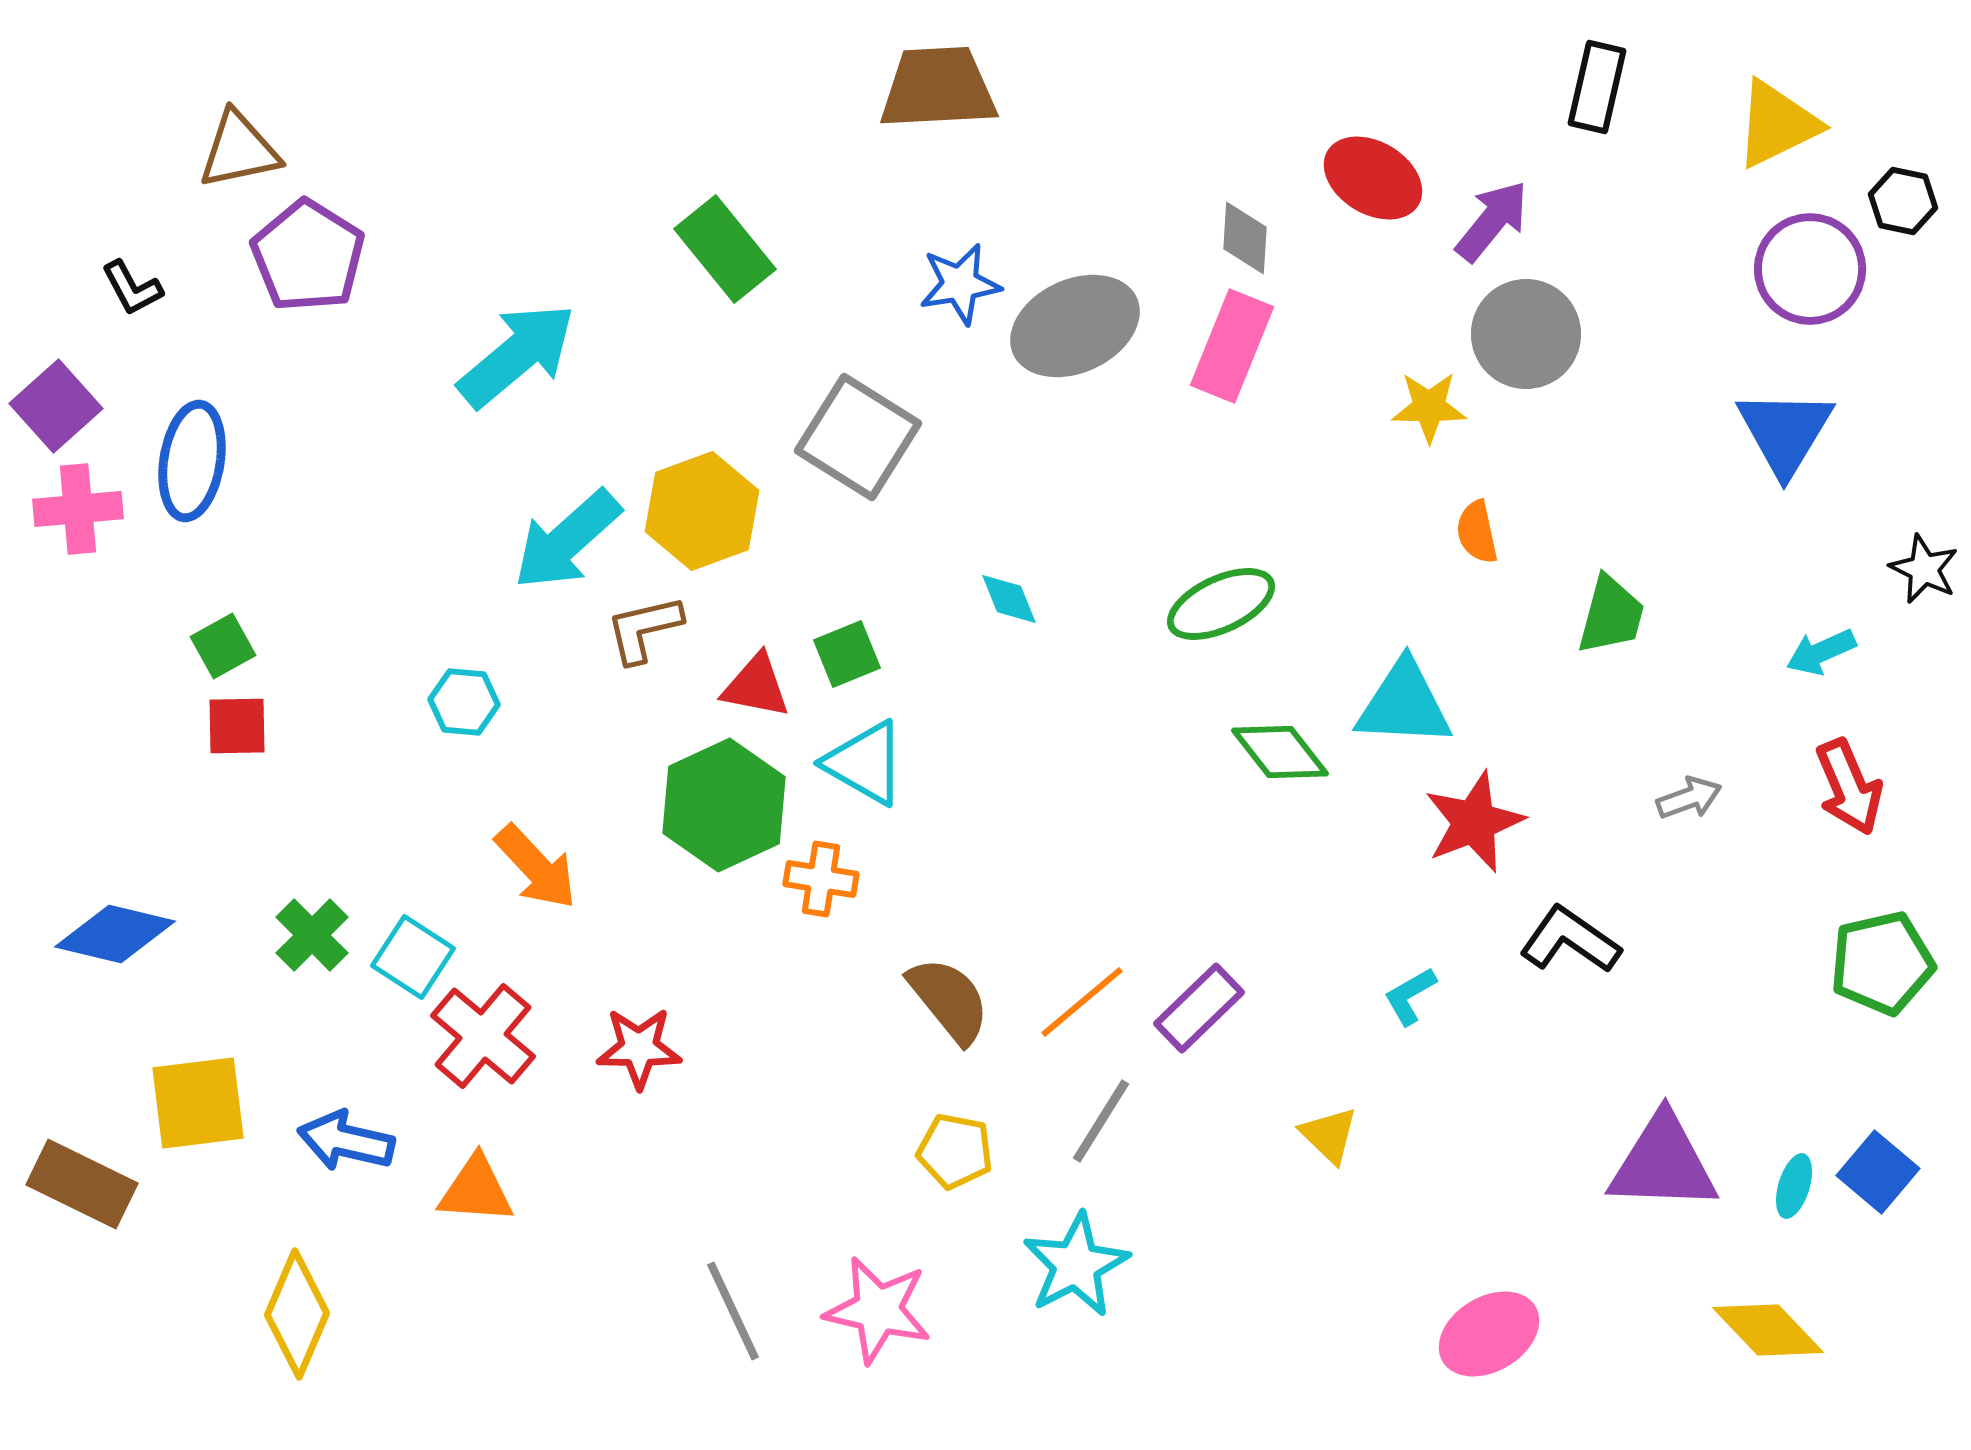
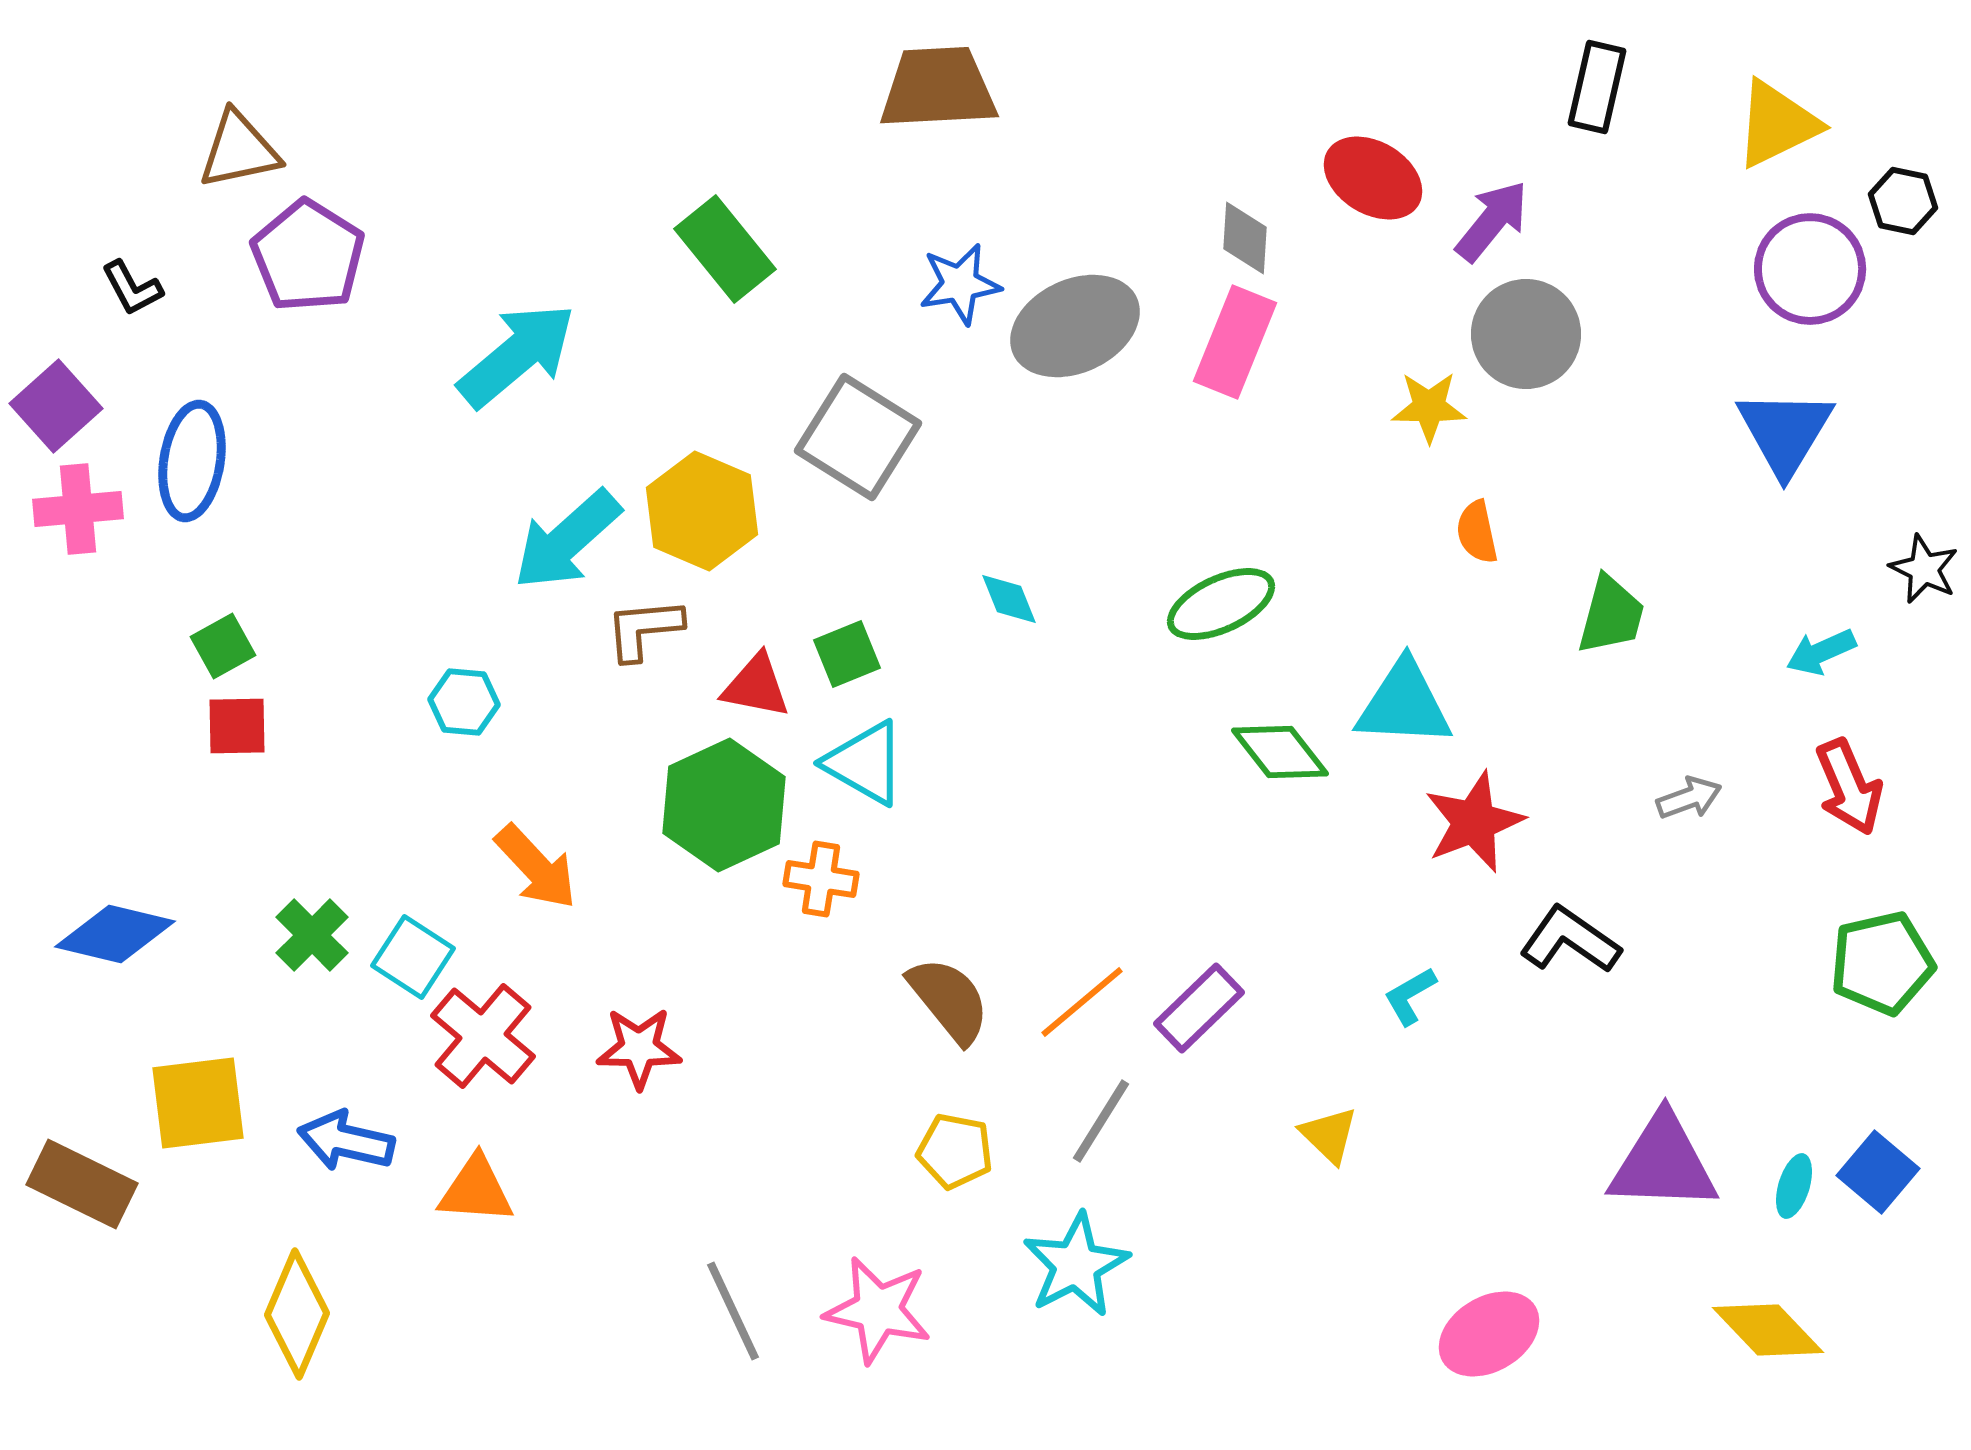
pink rectangle at (1232, 346): moved 3 px right, 4 px up
yellow hexagon at (702, 511): rotated 17 degrees counterclockwise
brown L-shape at (644, 629): rotated 8 degrees clockwise
